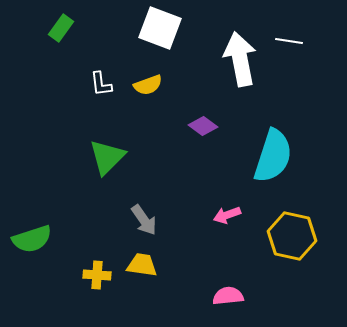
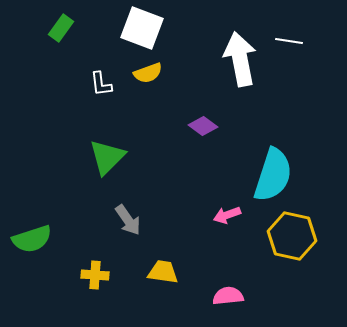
white square: moved 18 px left
yellow semicircle: moved 12 px up
cyan semicircle: moved 19 px down
gray arrow: moved 16 px left
yellow trapezoid: moved 21 px right, 7 px down
yellow cross: moved 2 px left
